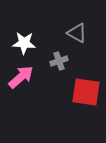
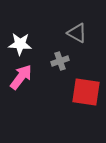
white star: moved 4 px left, 1 px down
gray cross: moved 1 px right
pink arrow: rotated 12 degrees counterclockwise
